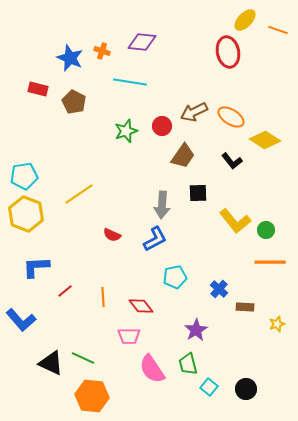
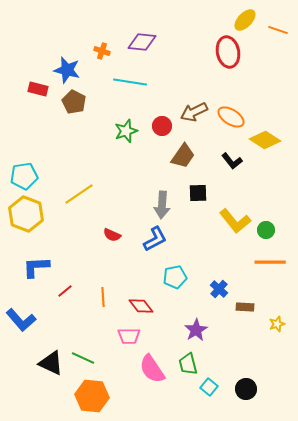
blue star at (70, 58): moved 3 px left, 12 px down; rotated 8 degrees counterclockwise
